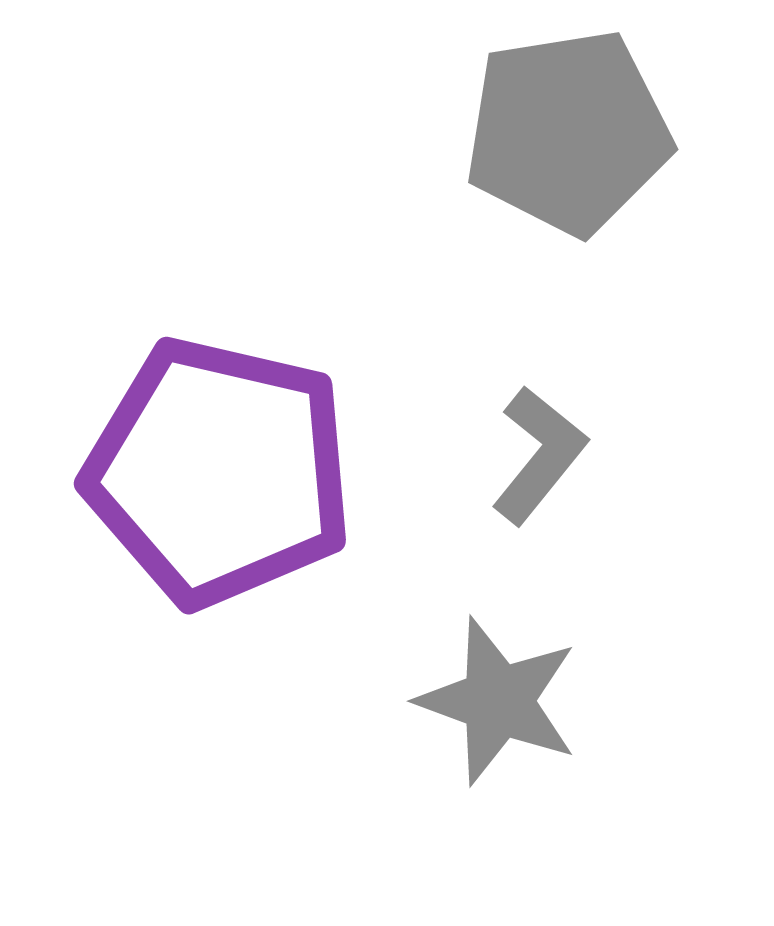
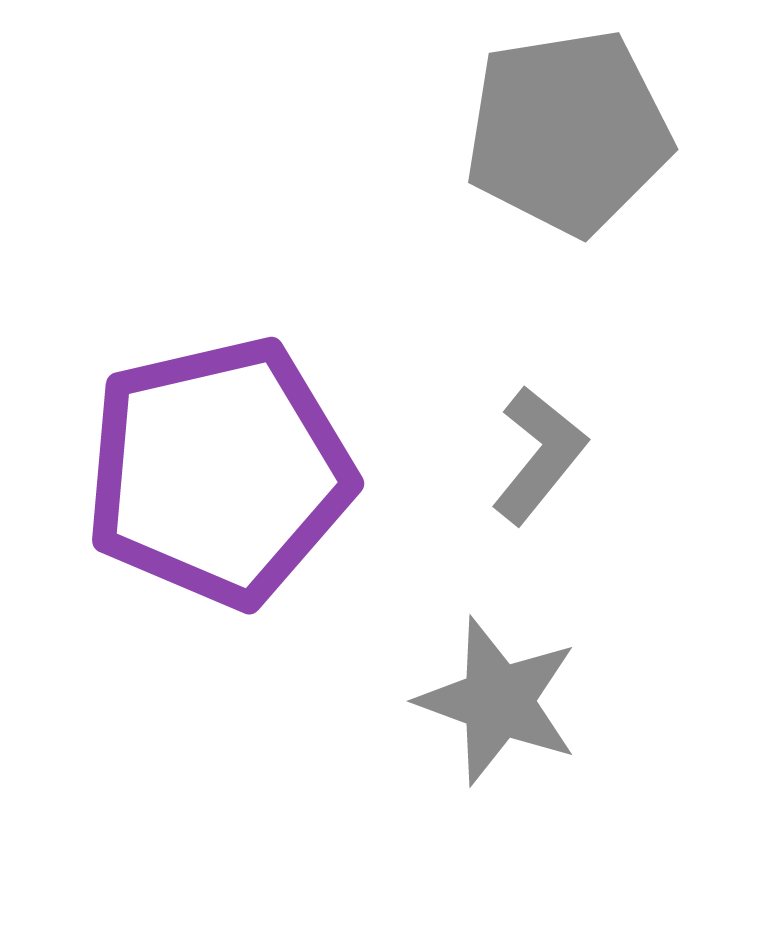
purple pentagon: rotated 26 degrees counterclockwise
